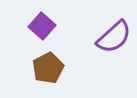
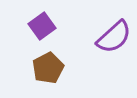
purple square: rotated 12 degrees clockwise
